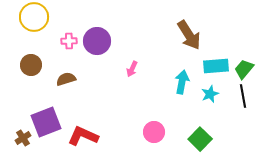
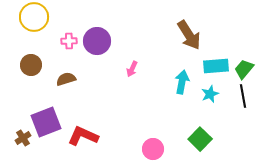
pink circle: moved 1 px left, 17 px down
